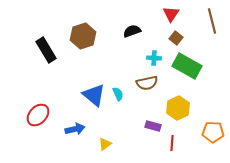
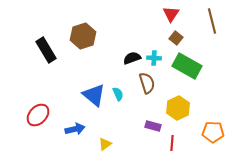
black semicircle: moved 27 px down
brown semicircle: rotated 95 degrees counterclockwise
